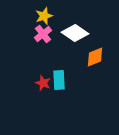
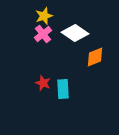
cyan rectangle: moved 4 px right, 9 px down
